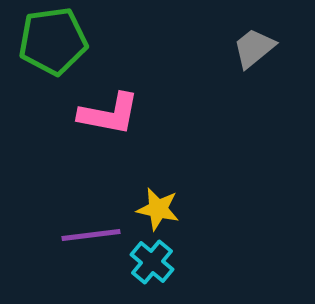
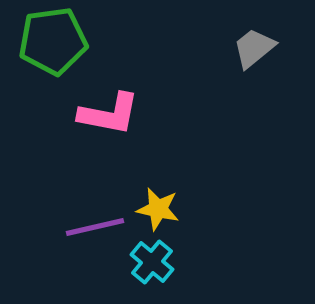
purple line: moved 4 px right, 8 px up; rotated 6 degrees counterclockwise
